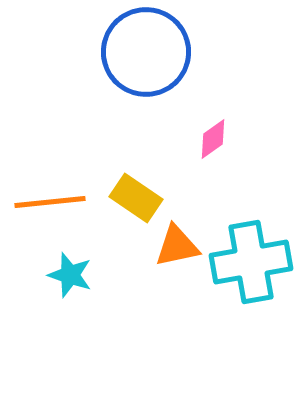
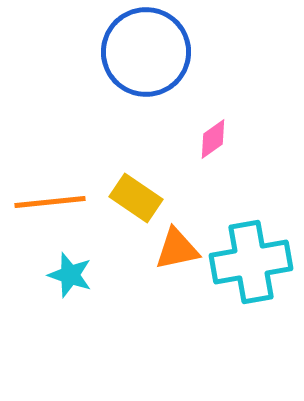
orange triangle: moved 3 px down
